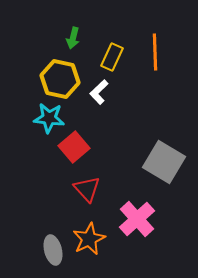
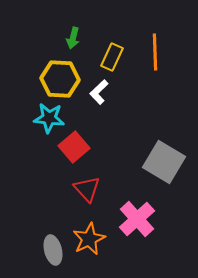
yellow hexagon: rotated 9 degrees counterclockwise
